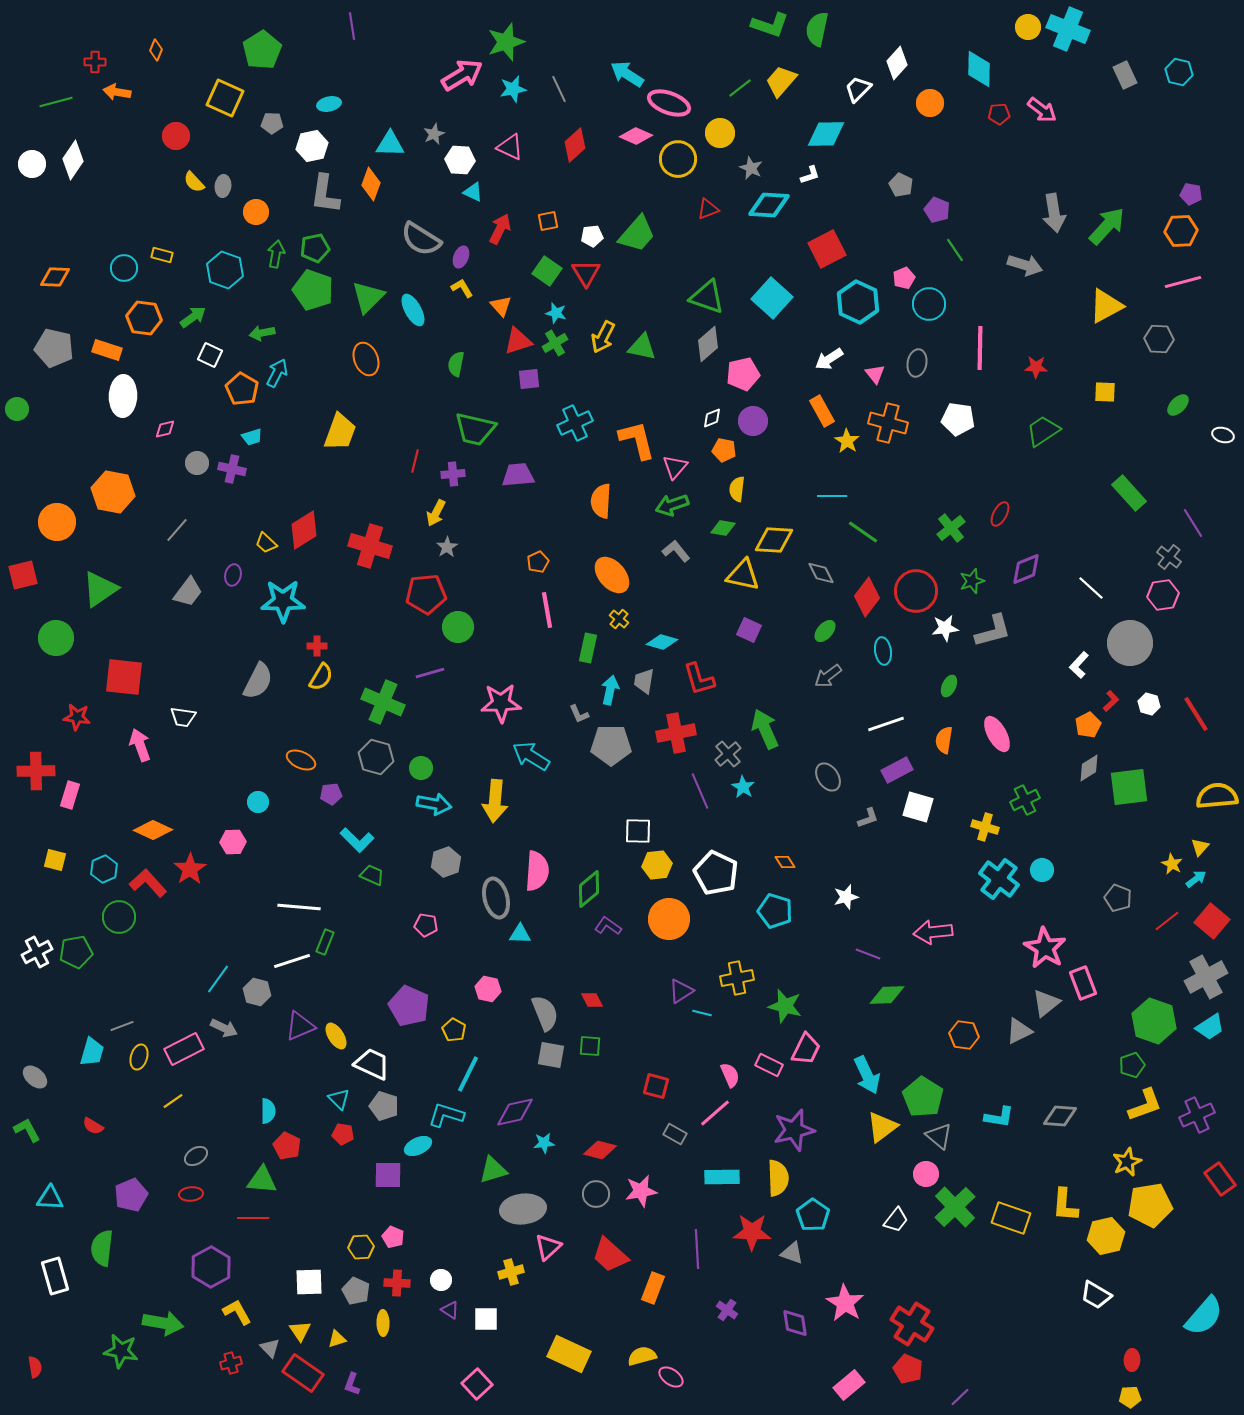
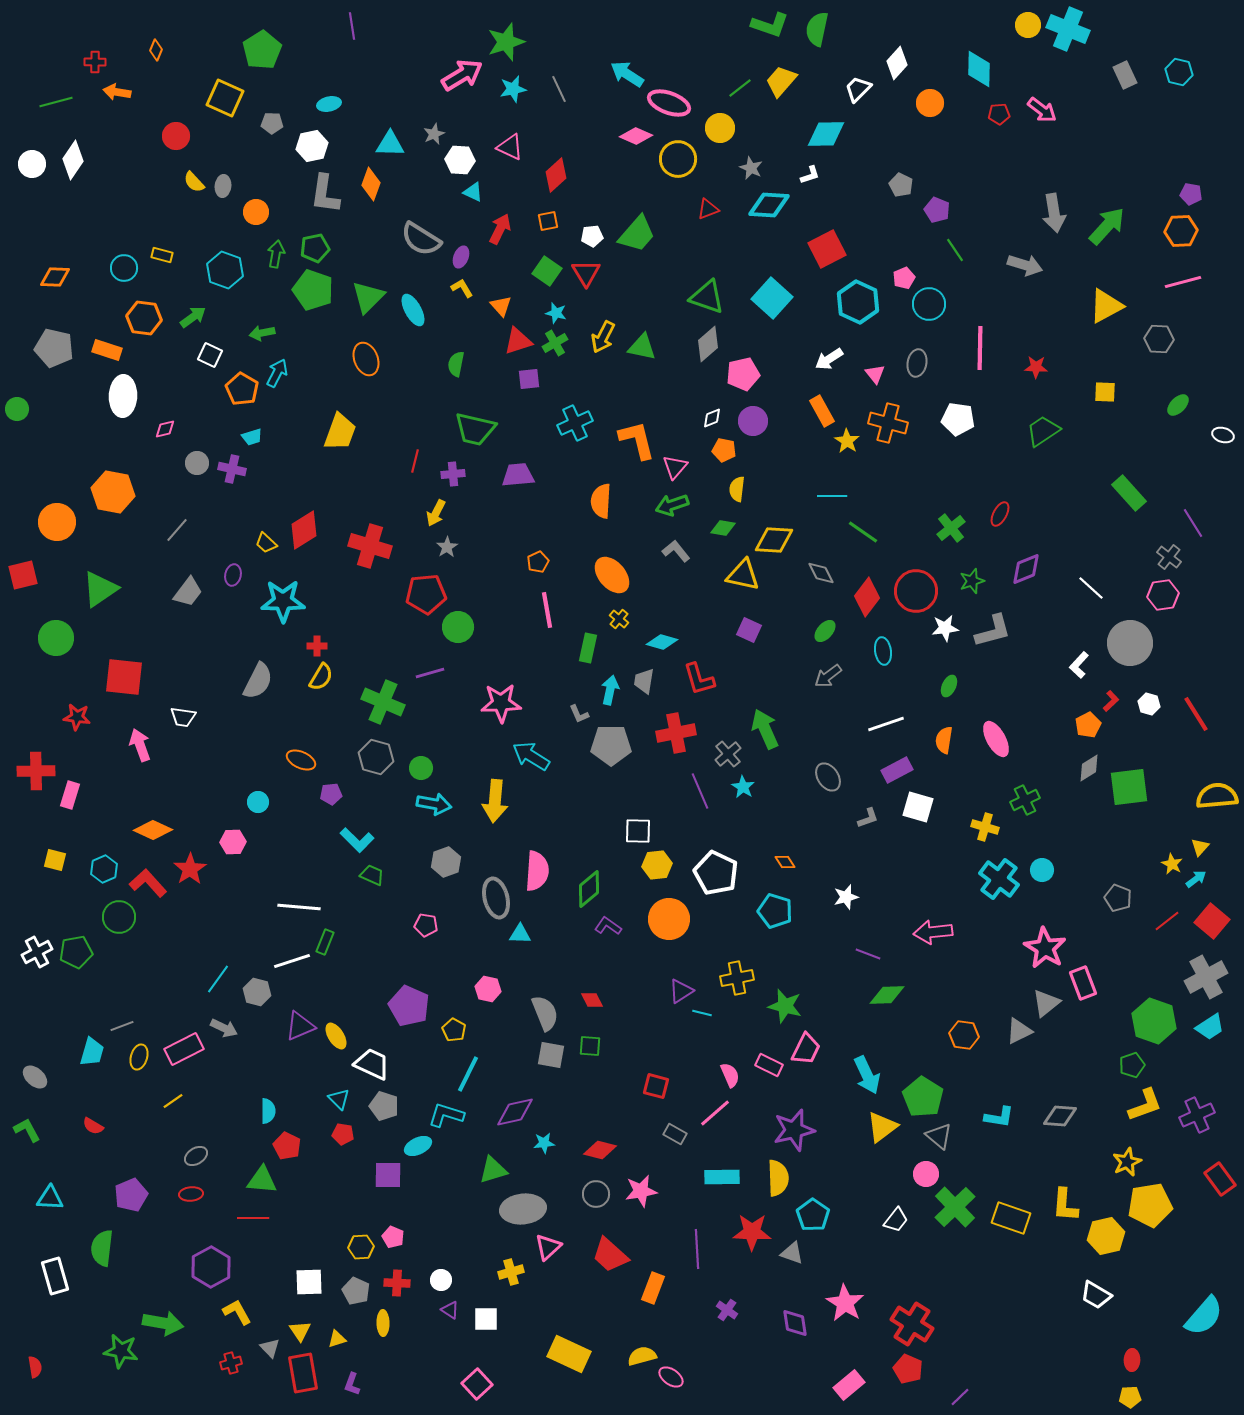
yellow circle at (1028, 27): moved 2 px up
yellow circle at (720, 133): moved 5 px up
red diamond at (575, 145): moved 19 px left, 30 px down
pink ellipse at (997, 734): moved 1 px left, 5 px down
red rectangle at (303, 1373): rotated 45 degrees clockwise
